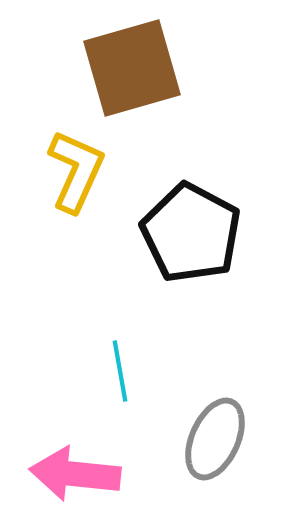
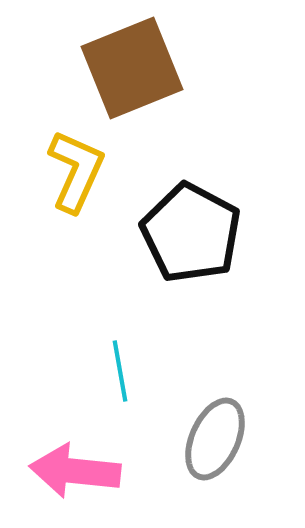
brown square: rotated 6 degrees counterclockwise
pink arrow: moved 3 px up
